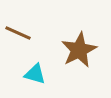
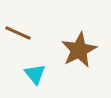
cyan triangle: rotated 35 degrees clockwise
